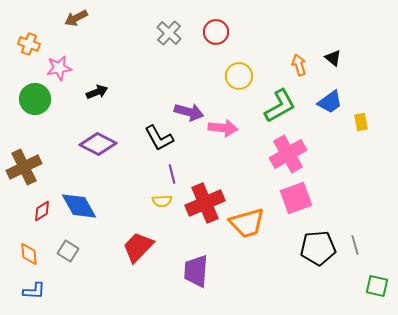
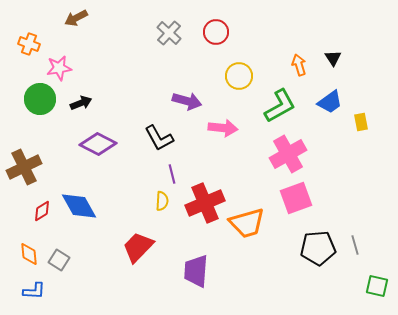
black triangle: rotated 18 degrees clockwise
black arrow: moved 16 px left, 11 px down
green circle: moved 5 px right
purple arrow: moved 2 px left, 11 px up
yellow semicircle: rotated 84 degrees counterclockwise
gray square: moved 9 px left, 9 px down
